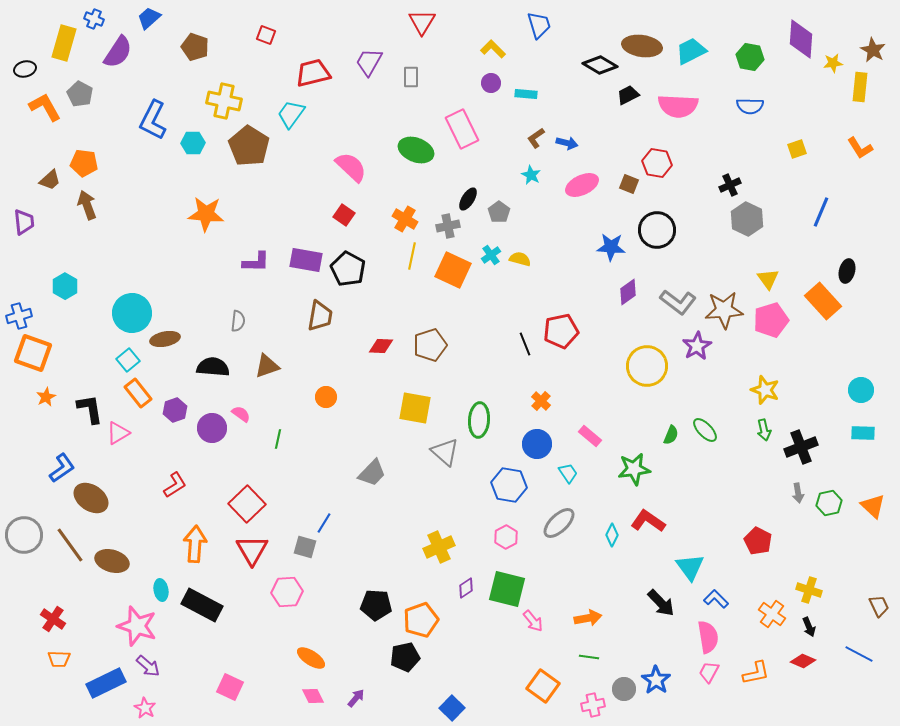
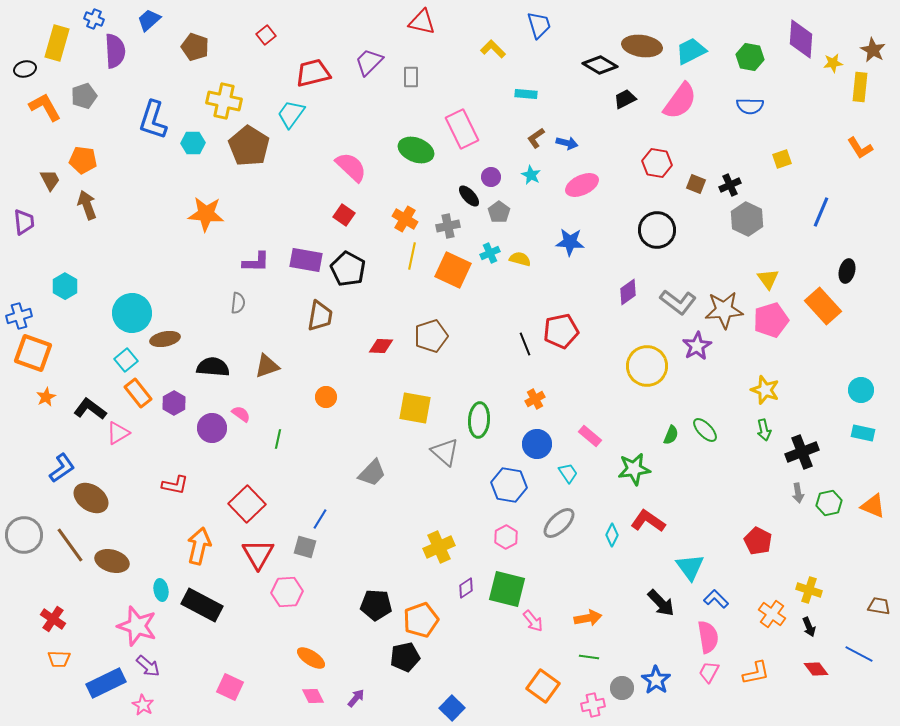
blue trapezoid at (149, 18): moved 2 px down
red triangle at (422, 22): rotated 48 degrees counterclockwise
red square at (266, 35): rotated 30 degrees clockwise
yellow rectangle at (64, 43): moved 7 px left
purple semicircle at (118, 52): moved 3 px left, 1 px up; rotated 36 degrees counterclockwise
purple trapezoid at (369, 62): rotated 16 degrees clockwise
purple circle at (491, 83): moved 94 px down
gray pentagon at (80, 94): moved 4 px right, 2 px down; rotated 25 degrees clockwise
black trapezoid at (628, 95): moved 3 px left, 4 px down
pink semicircle at (678, 106): moved 2 px right, 5 px up; rotated 57 degrees counterclockwise
blue L-shape at (153, 120): rotated 9 degrees counterclockwise
yellow square at (797, 149): moved 15 px left, 10 px down
orange pentagon at (84, 163): moved 1 px left, 3 px up
brown trapezoid at (50, 180): rotated 75 degrees counterclockwise
brown square at (629, 184): moved 67 px right
black ellipse at (468, 199): moved 1 px right, 3 px up; rotated 75 degrees counterclockwise
blue star at (611, 247): moved 41 px left, 5 px up
cyan cross at (491, 255): moved 1 px left, 2 px up; rotated 12 degrees clockwise
orange rectangle at (823, 301): moved 5 px down
gray semicircle at (238, 321): moved 18 px up
brown pentagon at (430, 345): moved 1 px right, 9 px up
cyan square at (128, 360): moved 2 px left
orange cross at (541, 401): moved 6 px left, 2 px up; rotated 18 degrees clockwise
black L-shape at (90, 409): rotated 44 degrees counterclockwise
purple hexagon at (175, 410): moved 1 px left, 7 px up; rotated 10 degrees counterclockwise
cyan rectangle at (863, 433): rotated 10 degrees clockwise
black cross at (801, 447): moved 1 px right, 5 px down
red L-shape at (175, 485): rotated 44 degrees clockwise
orange triangle at (873, 506): rotated 20 degrees counterclockwise
blue line at (324, 523): moved 4 px left, 4 px up
orange arrow at (195, 544): moved 4 px right, 2 px down; rotated 9 degrees clockwise
red triangle at (252, 550): moved 6 px right, 4 px down
brown trapezoid at (879, 606): rotated 55 degrees counterclockwise
red diamond at (803, 661): moved 13 px right, 8 px down; rotated 30 degrees clockwise
gray circle at (624, 689): moved 2 px left, 1 px up
pink star at (145, 708): moved 2 px left, 3 px up
